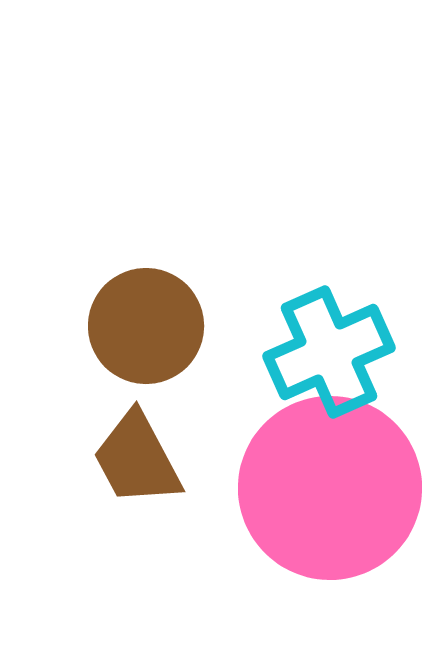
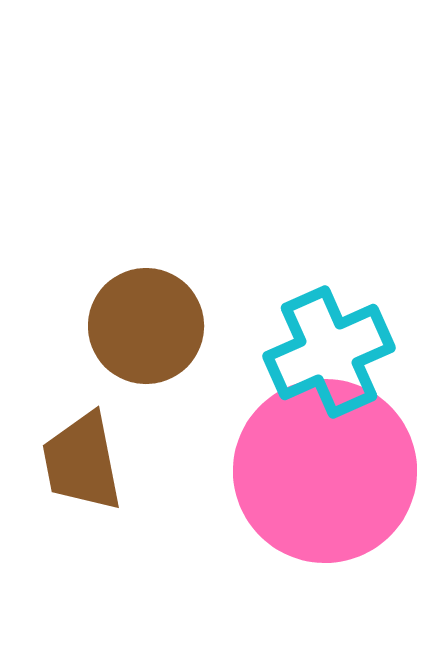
brown trapezoid: moved 55 px left, 3 px down; rotated 17 degrees clockwise
pink circle: moved 5 px left, 17 px up
